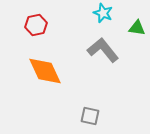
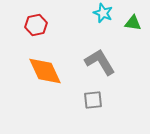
green triangle: moved 4 px left, 5 px up
gray L-shape: moved 3 px left, 12 px down; rotated 8 degrees clockwise
gray square: moved 3 px right, 16 px up; rotated 18 degrees counterclockwise
